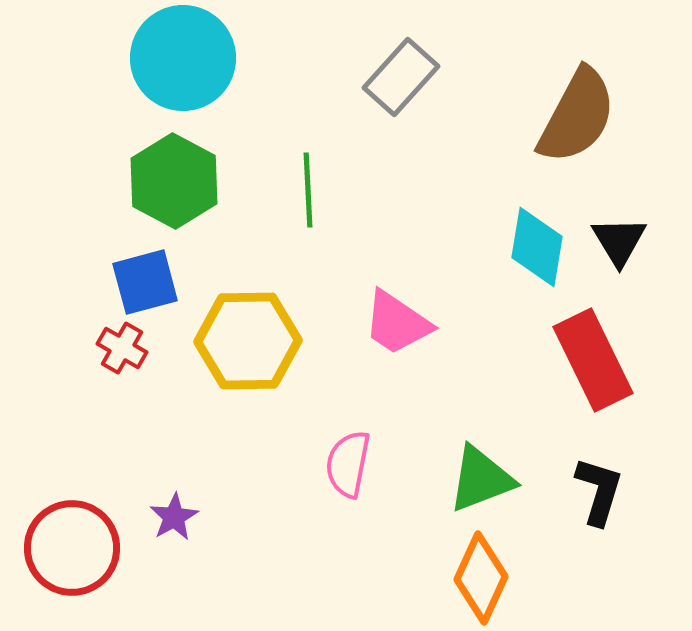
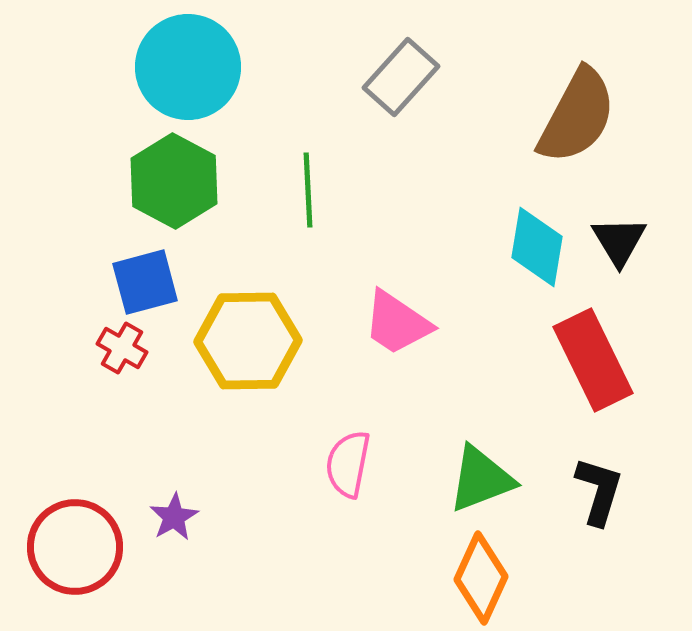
cyan circle: moved 5 px right, 9 px down
red circle: moved 3 px right, 1 px up
